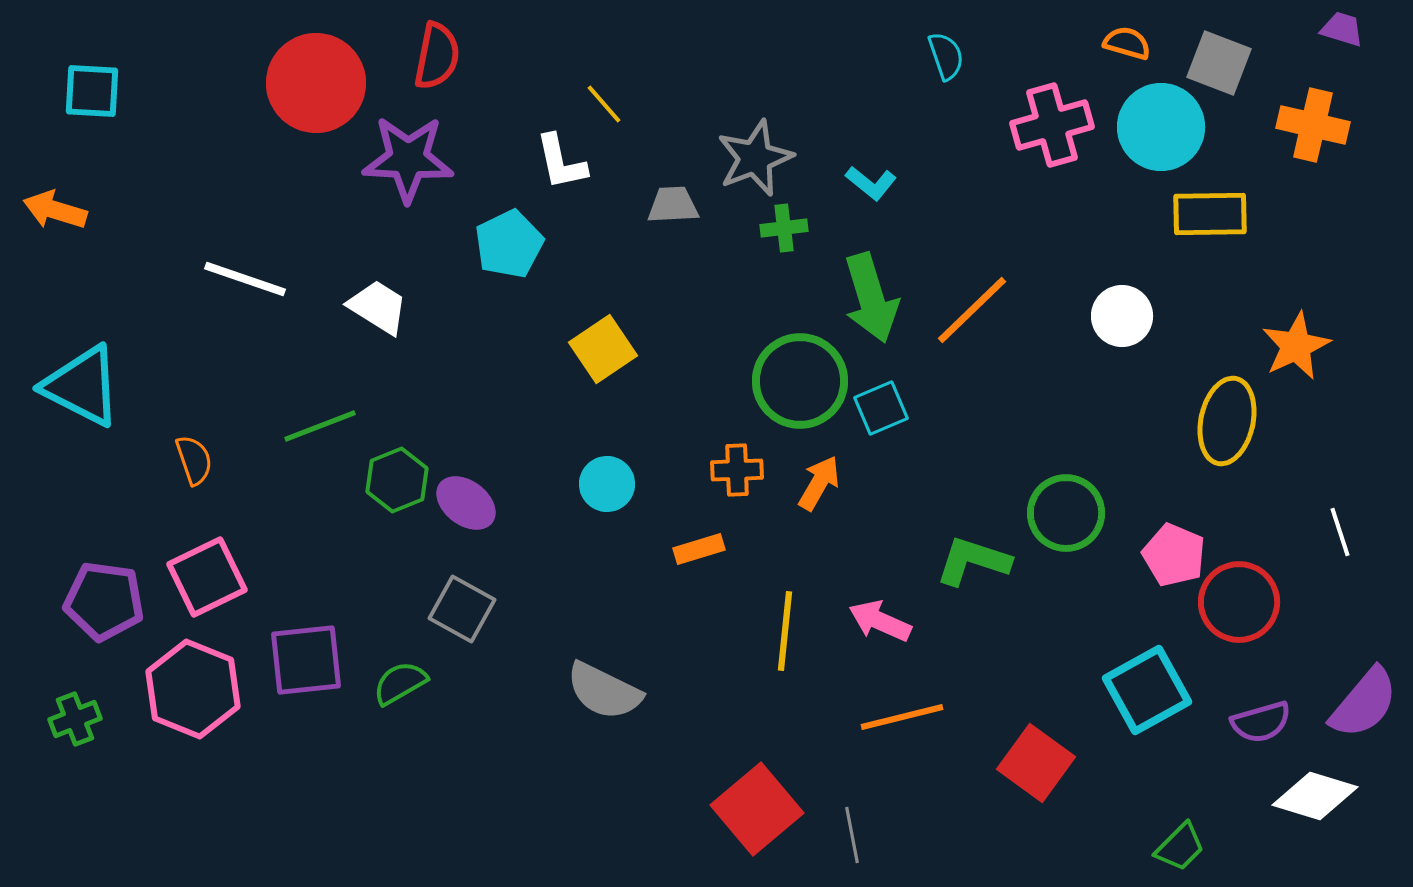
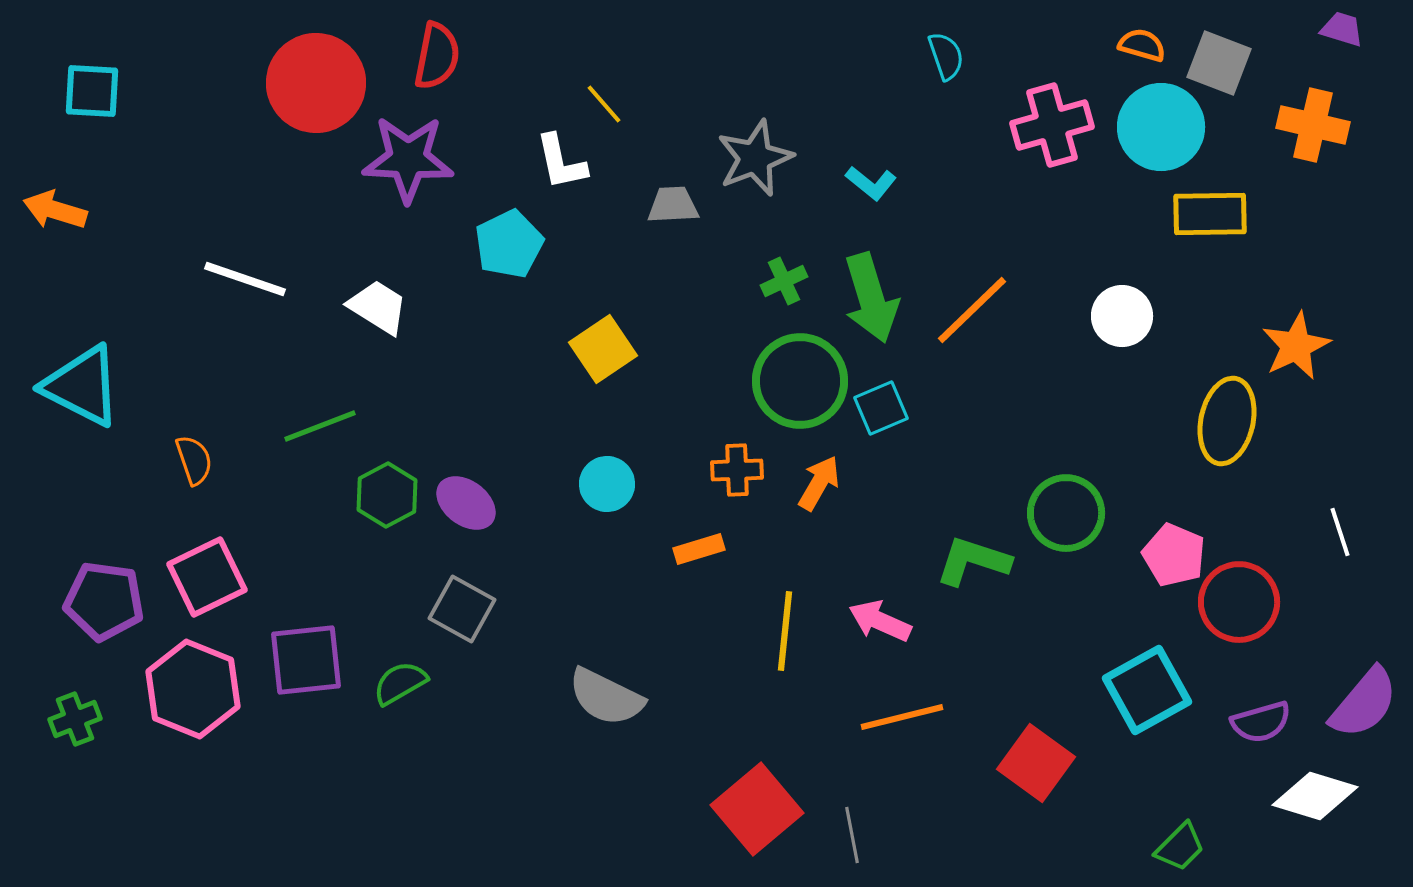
orange semicircle at (1127, 43): moved 15 px right, 2 px down
green cross at (784, 228): moved 53 px down; rotated 18 degrees counterclockwise
green hexagon at (397, 480): moved 10 px left, 15 px down; rotated 6 degrees counterclockwise
gray semicircle at (604, 691): moved 2 px right, 6 px down
